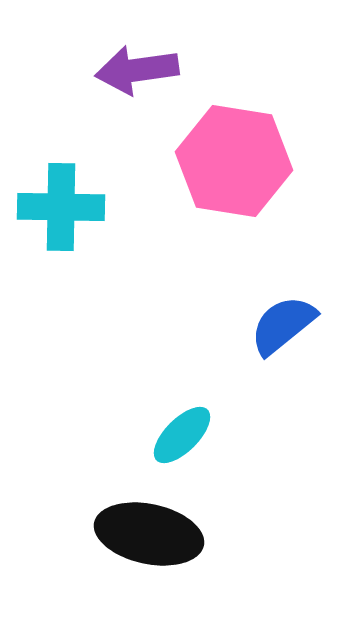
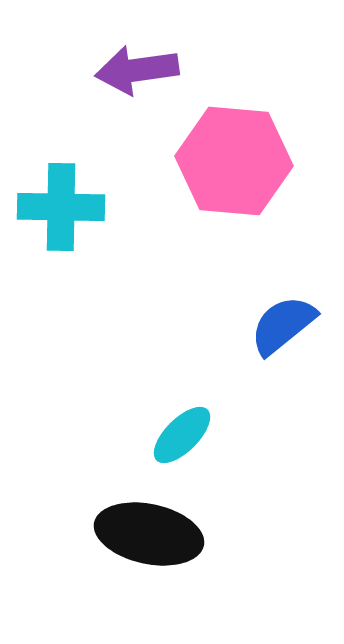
pink hexagon: rotated 4 degrees counterclockwise
